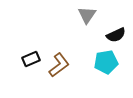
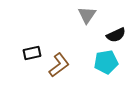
black rectangle: moved 1 px right, 6 px up; rotated 12 degrees clockwise
